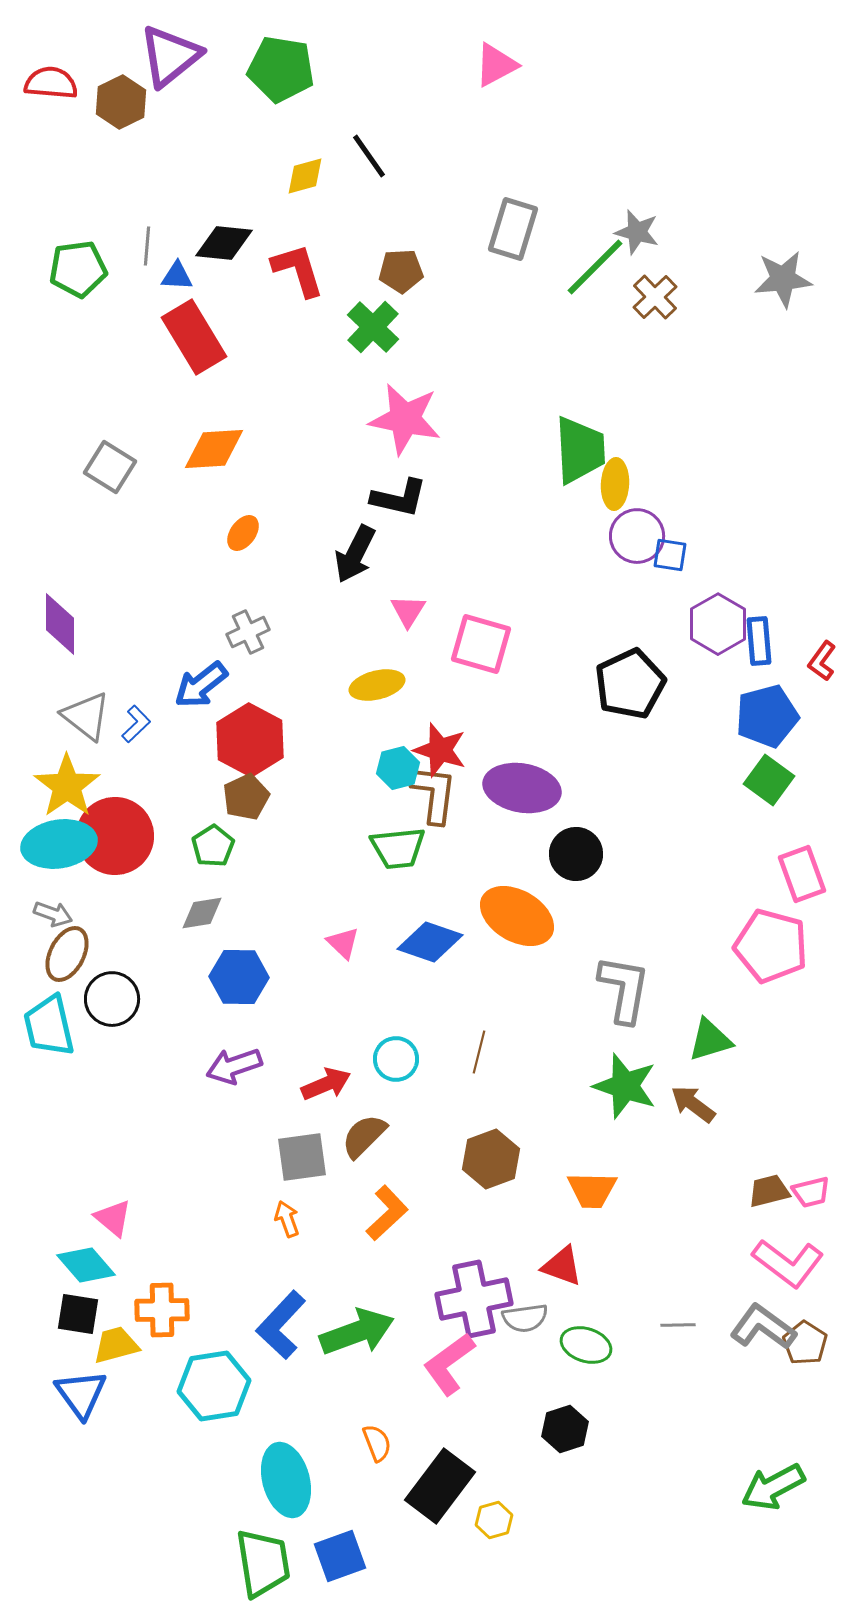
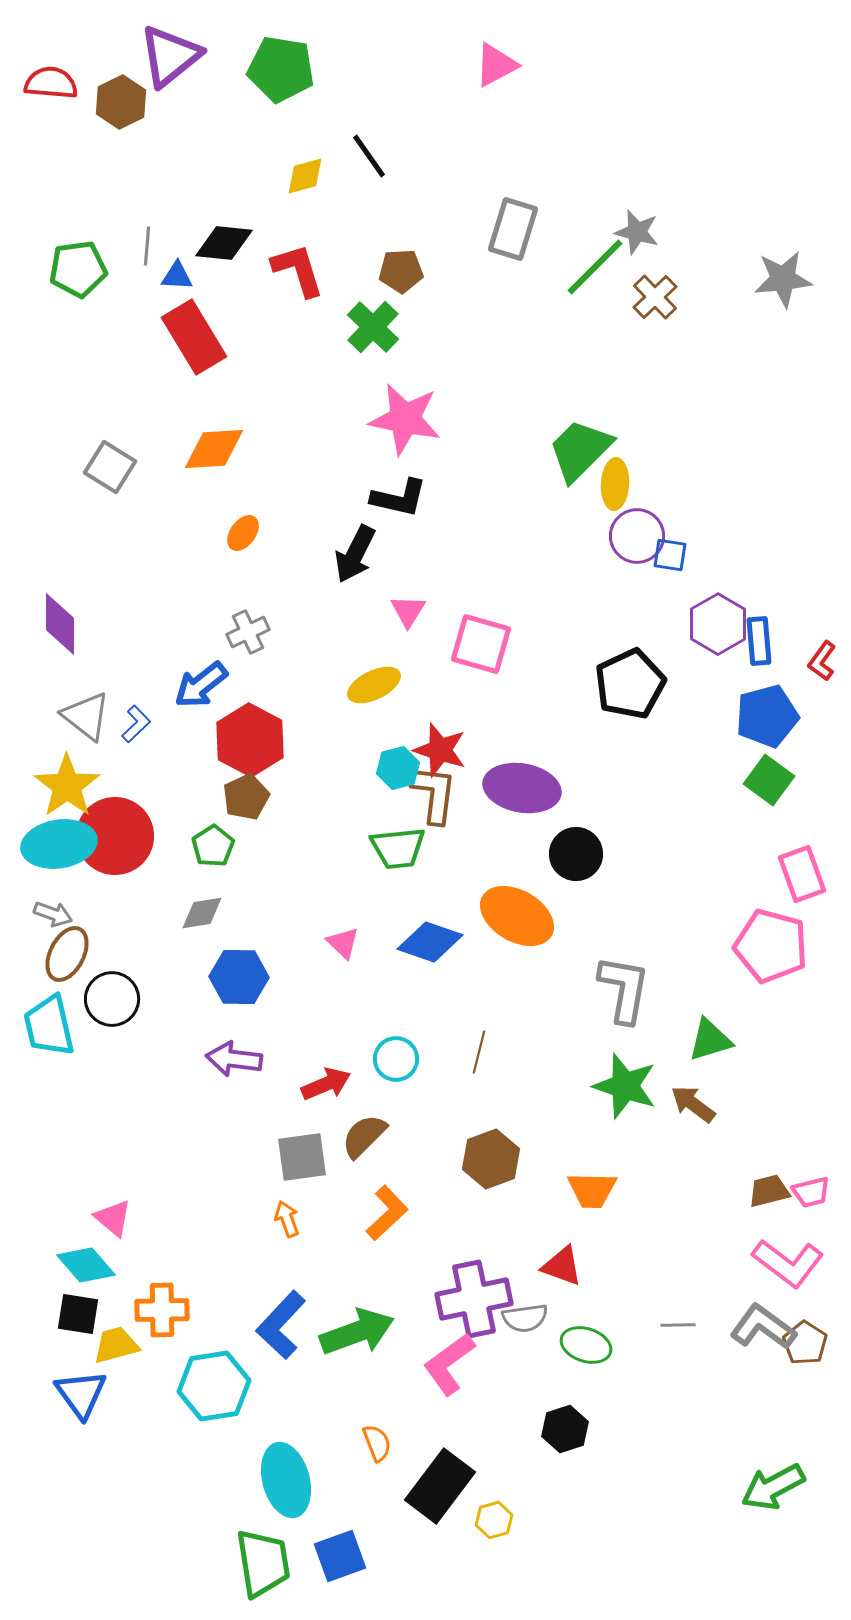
green trapezoid at (580, 450): rotated 132 degrees counterclockwise
yellow ellipse at (377, 685): moved 3 px left; rotated 12 degrees counterclockwise
purple arrow at (234, 1066): moved 7 px up; rotated 26 degrees clockwise
